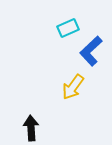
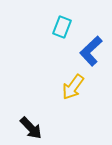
cyan rectangle: moved 6 px left, 1 px up; rotated 45 degrees counterclockwise
black arrow: rotated 140 degrees clockwise
